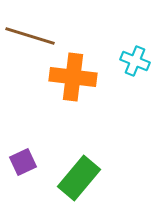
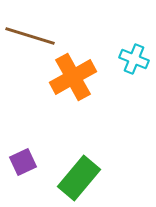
cyan cross: moved 1 px left, 2 px up
orange cross: rotated 36 degrees counterclockwise
